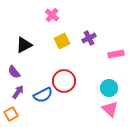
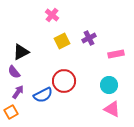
black triangle: moved 3 px left, 7 px down
cyan circle: moved 3 px up
pink triangle: moved 2 px right; rotated 18 degrees counterclockwise
orange square: moved 2 px up
